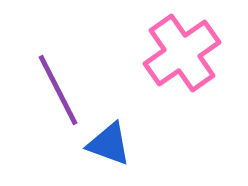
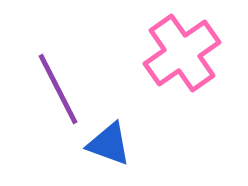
purple line: moved 1 px up
